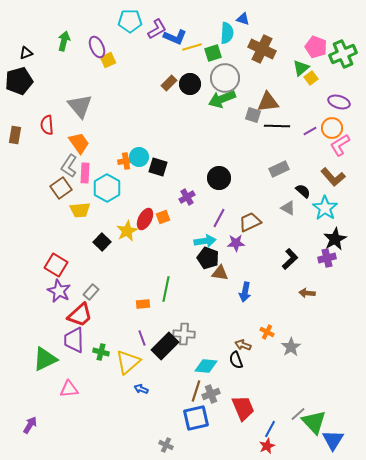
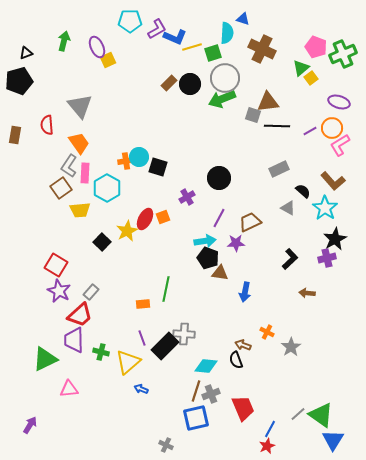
brown L-shape at (333, 177): moved 4 px down
green triangle at (314, 422): moved 7 px right, 7 px up; rotated 12 degrees counterclockwise
